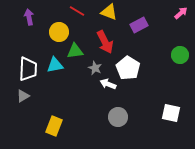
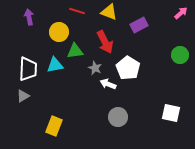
red line: rotated 14 degrees counterclockwise
